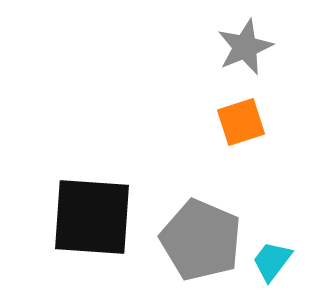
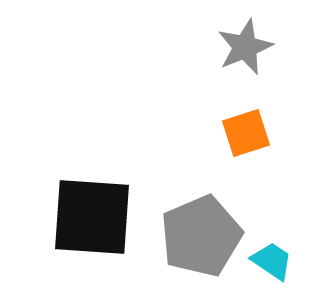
orange square: moved 5 px right, 11 px down
gray pentagon: moved 4 px up; rotated 26 degrees clockwise
cyan trapezoid: rotated 87 degrees clockwise
